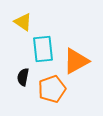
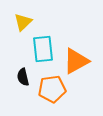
yellow triangle: rotated 42 degrees clockwise
black semicircle: rotated 24 degrees counterclockwise
orange pentagon: rotated 12 degrees clockwise
